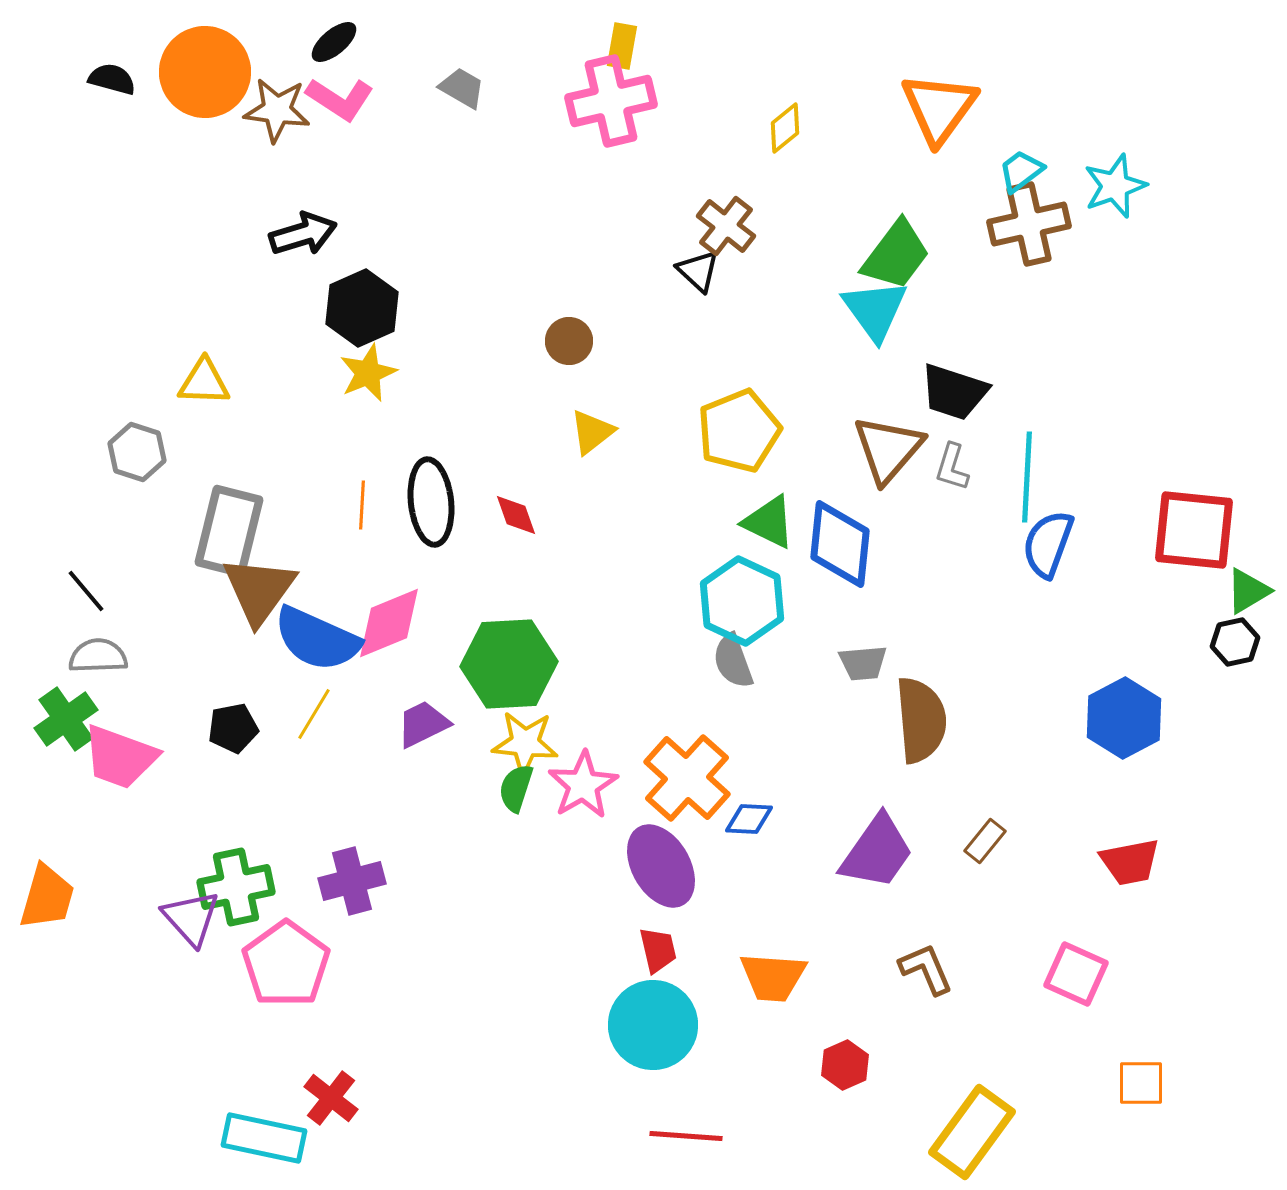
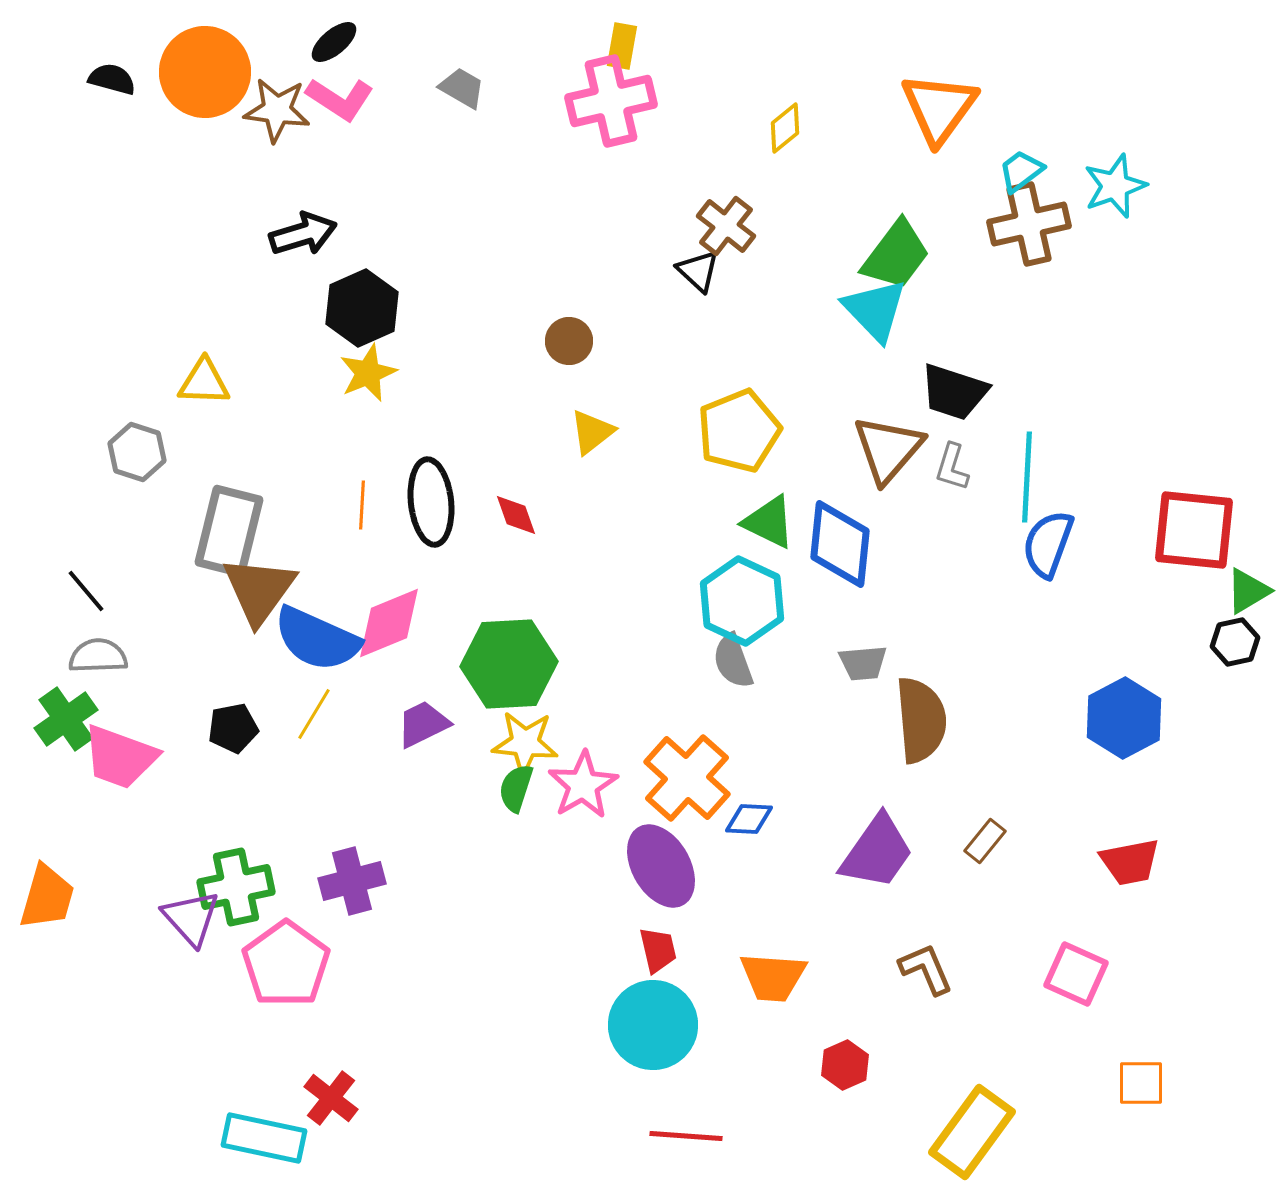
cyan triangle at (875, 310): rotated 8 degrees counterclockwise
